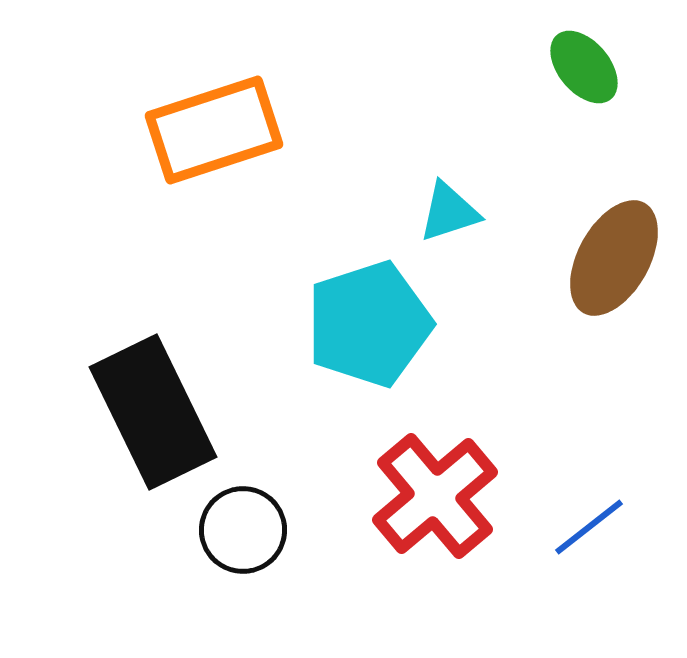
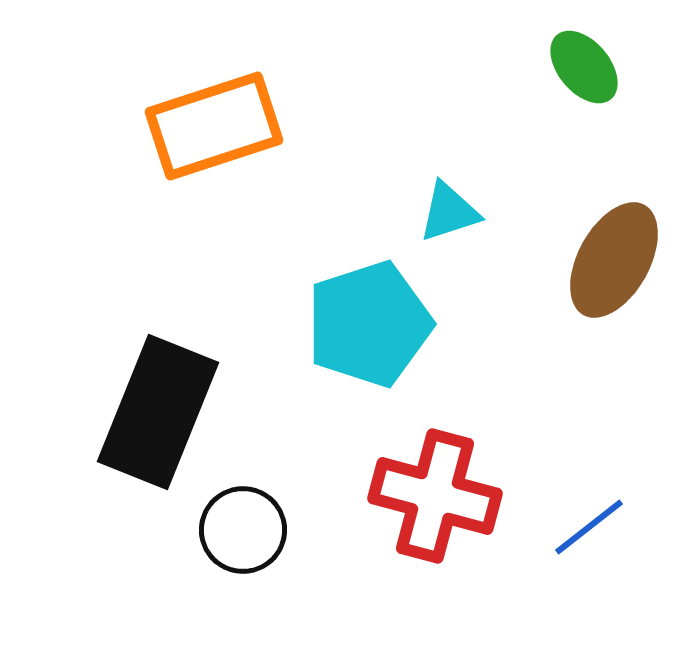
orange rectangle: moved 4 px up
brown ellipse: moved 2 px down
black rectangle: moved 5 px right; rotated 48 degrees clockwise
red cross: rotated 35 degrees counterclockwise
